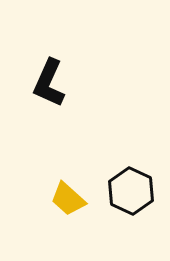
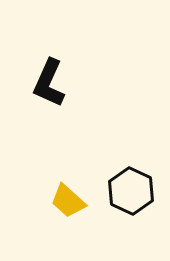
yellow trapezoid: moved 2 px down
